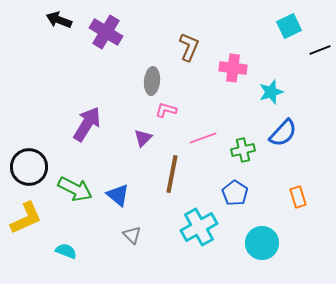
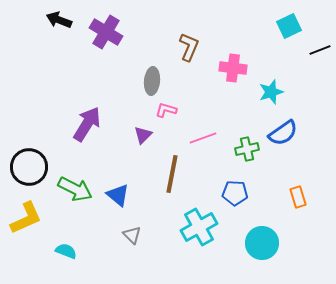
blue semicircle: rotated 12 degrees clockwise
purple triangle: moved 3 px up
green cross: moved 4 px right, 1 px up
blue pentagon: rotated 30 degrees counterclockwise
